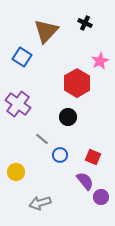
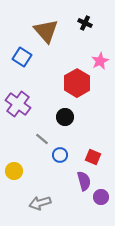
brown triangle: rotated 24 degrees counterclockwise
black circle: moved 3 px left
yellow circle: moved 2 px left, 1 px up
purple semicircle: moved 1 px left; rotated 24 degrees clockwise
